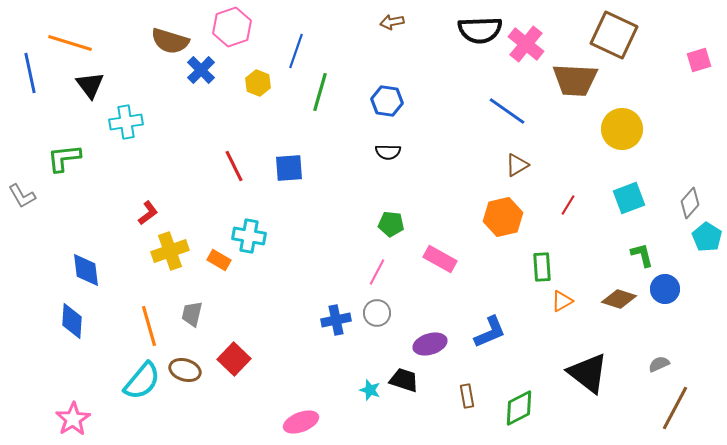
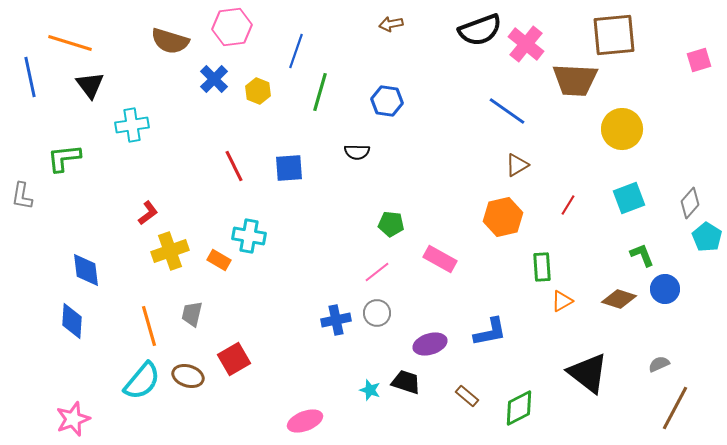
brown arrow at (392, 22): moved 1 px left, 2 px down
pink hexagon at (232, 27): rotated 12 degrees clockwise
black semicircle at (480, 30): rotated 18 degrees counterclockwise
brown square at (614, 35): rotated 30 degrees counterclockwise
blue cross at (201, 70): moved 13 px right, 9 px down
blue line at (30, 73): moved 4 px down
yellow hexagon at (258, 83): moved 8 px down
cyan cross at (126, 122): moved 6 px right, 3 px down
black semicircle at (388, 152): moved 31 px left
gray L-shape at (22, 196): rotated 40 degrees clockwise
green L-shape at (642, 255): rotated 8 degrees counterclockwise
pink line at (377, 272): rotated 24 degrees clockwise
blue L-shape at (490, 332): rotated 12 degrees clockwise
red square at (234, 359): rotated 16 degrees clockwise
brown ellipse at (185, 370): moved 3 px right, 6 px down
black trapezoid at (404, 380): moved 2 px right, 2 px down
brown rectangle at (467, 396): rotated 40 degrees counterclockwise
pink star at (73, 419): rotated 12 degrees clockwise
pink ellipse at (301, 422): moved 4 px right, 1 px up
